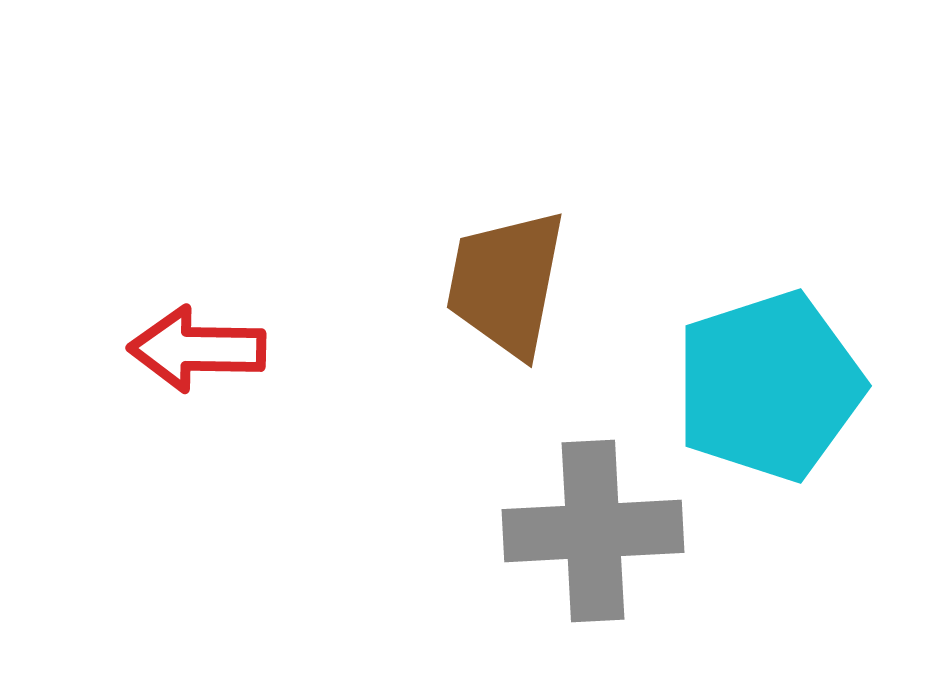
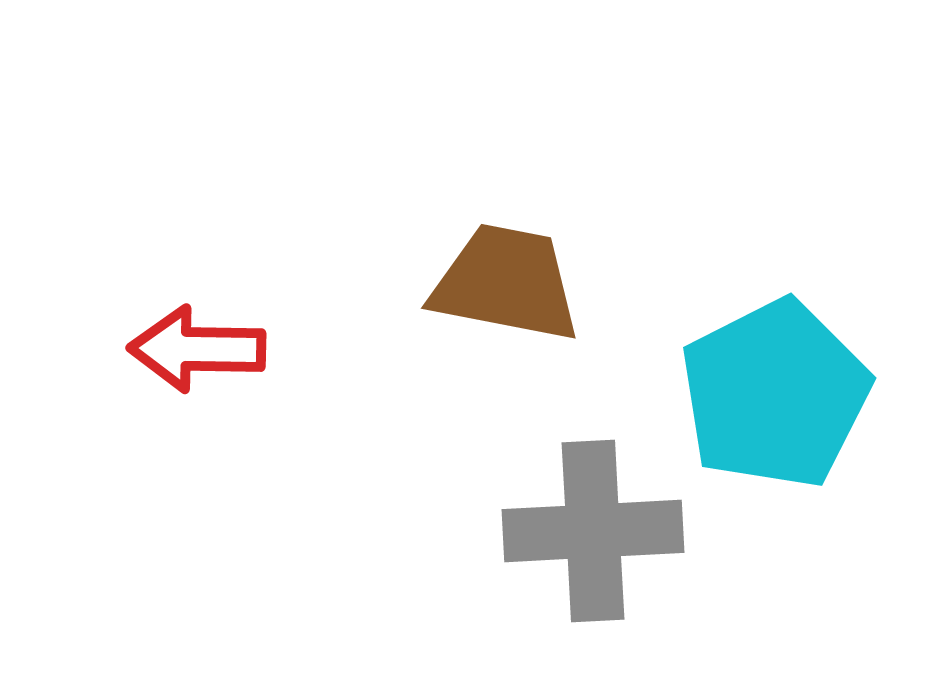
brown trapezoid: rotated 90 degrees clockwise
cyan pentagon: moved 6 px right, 8 px down; rotated 9 degrees counterclockwise
